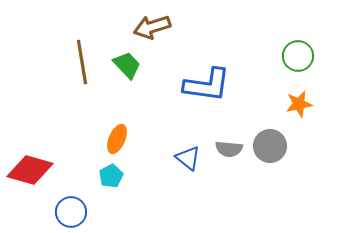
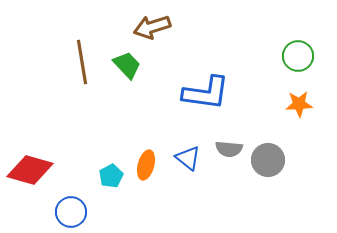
blue L-shape: moved 1 px left, 8 px down
orange star: rotated 8 degrees clockwise
orange ellipse: moved 29 px right, 26 px down; rotated 8 degrees counterclockwise
gray circle: moved 2 px left, 14 px down
